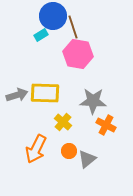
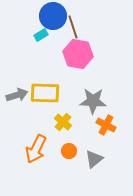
gray triangle: moved 7 px right
